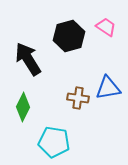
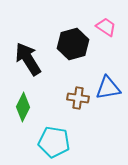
black hexagon: moved 4 px right, 8 px down
